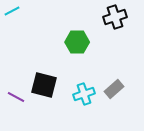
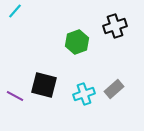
cyan line: moved 3 px right; rotated 21 degrees counterclockwise
black cross: moved 9 px down
green hexagon: rotated 20 degrees counterclockwise
purple line: moved 1 px left, 1 px up
